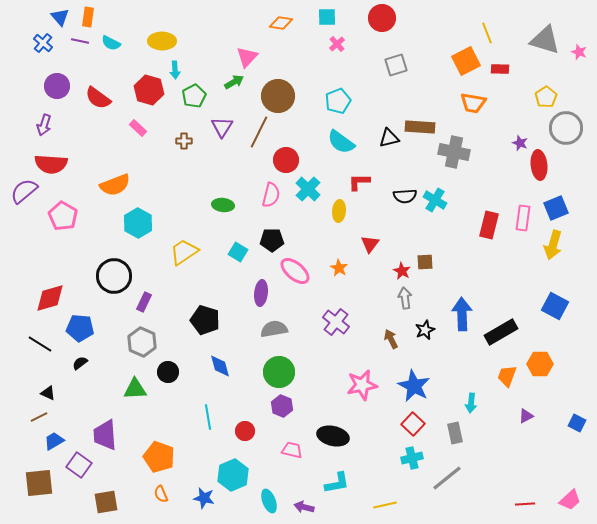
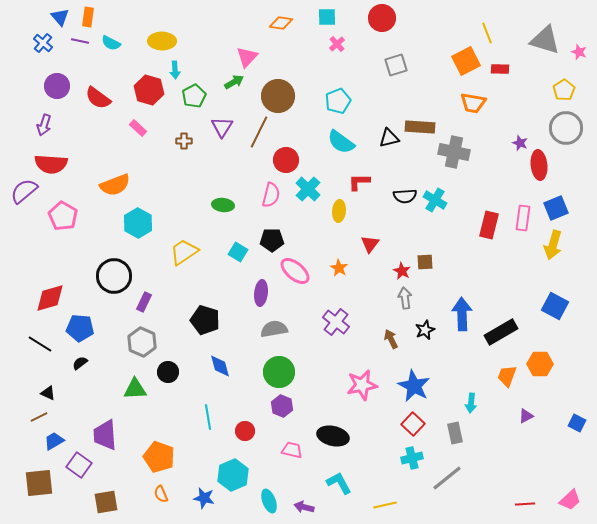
yellow pentagon at (546, 97): moved 18 px right, 7 px up
cyan L-shape at (337, 483): moved 2 px right; rotated 108 degrees counterclockwise
